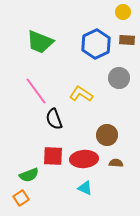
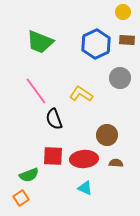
gray circle: moved 1 px right
